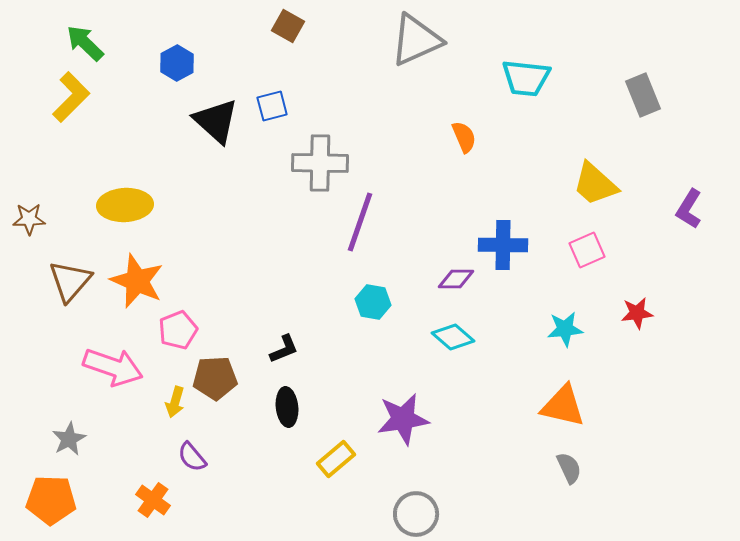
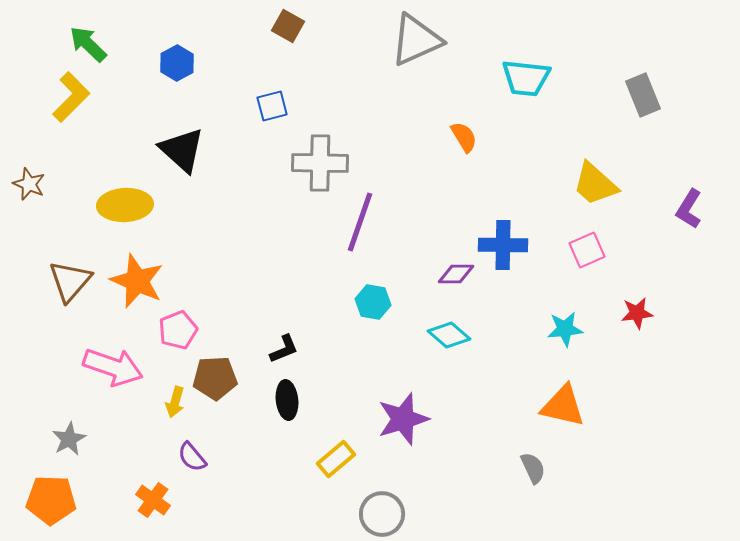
green arrow: moved 3 px right, 1 px down
black triangle: moved 34 px left, 29 px down
orange semicircle: rotated 8 degrees counterclockwise
brown star: moved 35 px up; rotated 24 degrees clockwise
purple diamond: moved 5 px up
cyan diamond: moved 4 px left, 2 px up
black ellipse: moved 7 px up
purple star: rotated 8 degrees counterclockwise
gray semicircle: moved 36 px left
gray circle: moved 34 px left
